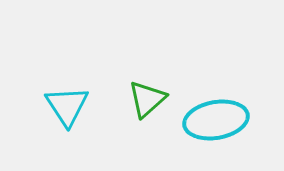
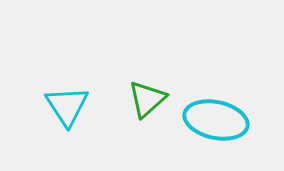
cyan ellipse: rotated 22 degrees clockwise
